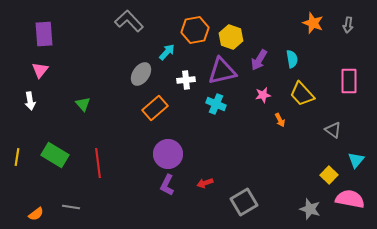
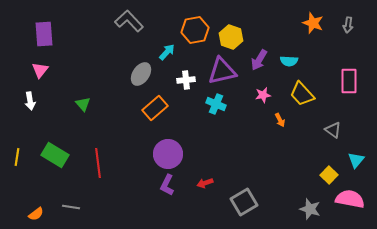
cyan semicircle: moved 3 px left, 2 px down; rotated 102 degrees clockwise
